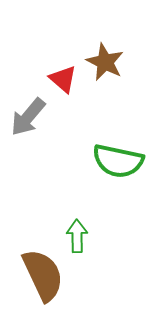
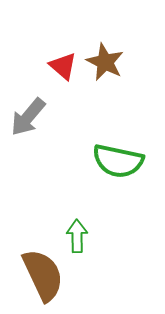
red triangle: moved 13 px up
